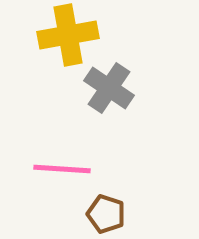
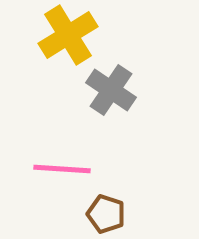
yellow cross: rotated 22 degrees counterclockwise
gray cross: moved 2 px right, 2 px down
